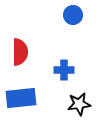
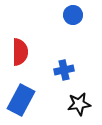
blue cross: rotated 12 degrees counterclockwise
blue rectangle: moved 2 px down; rotated 56 degrees counterclockwise
